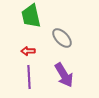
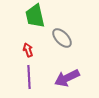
green trapezoid: moved 4 px right
red arrow: moved 1 px up; rotated 72 degrees clockwise
purple arrow: moved 3 px right, 3 px down; rotated 95 degrees clockwise
